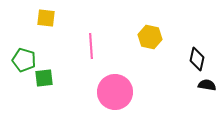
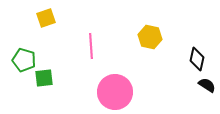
yellow square: rotated 24 degrees counterclockwise
black semicircle: rotated 24 degrees clockwise
